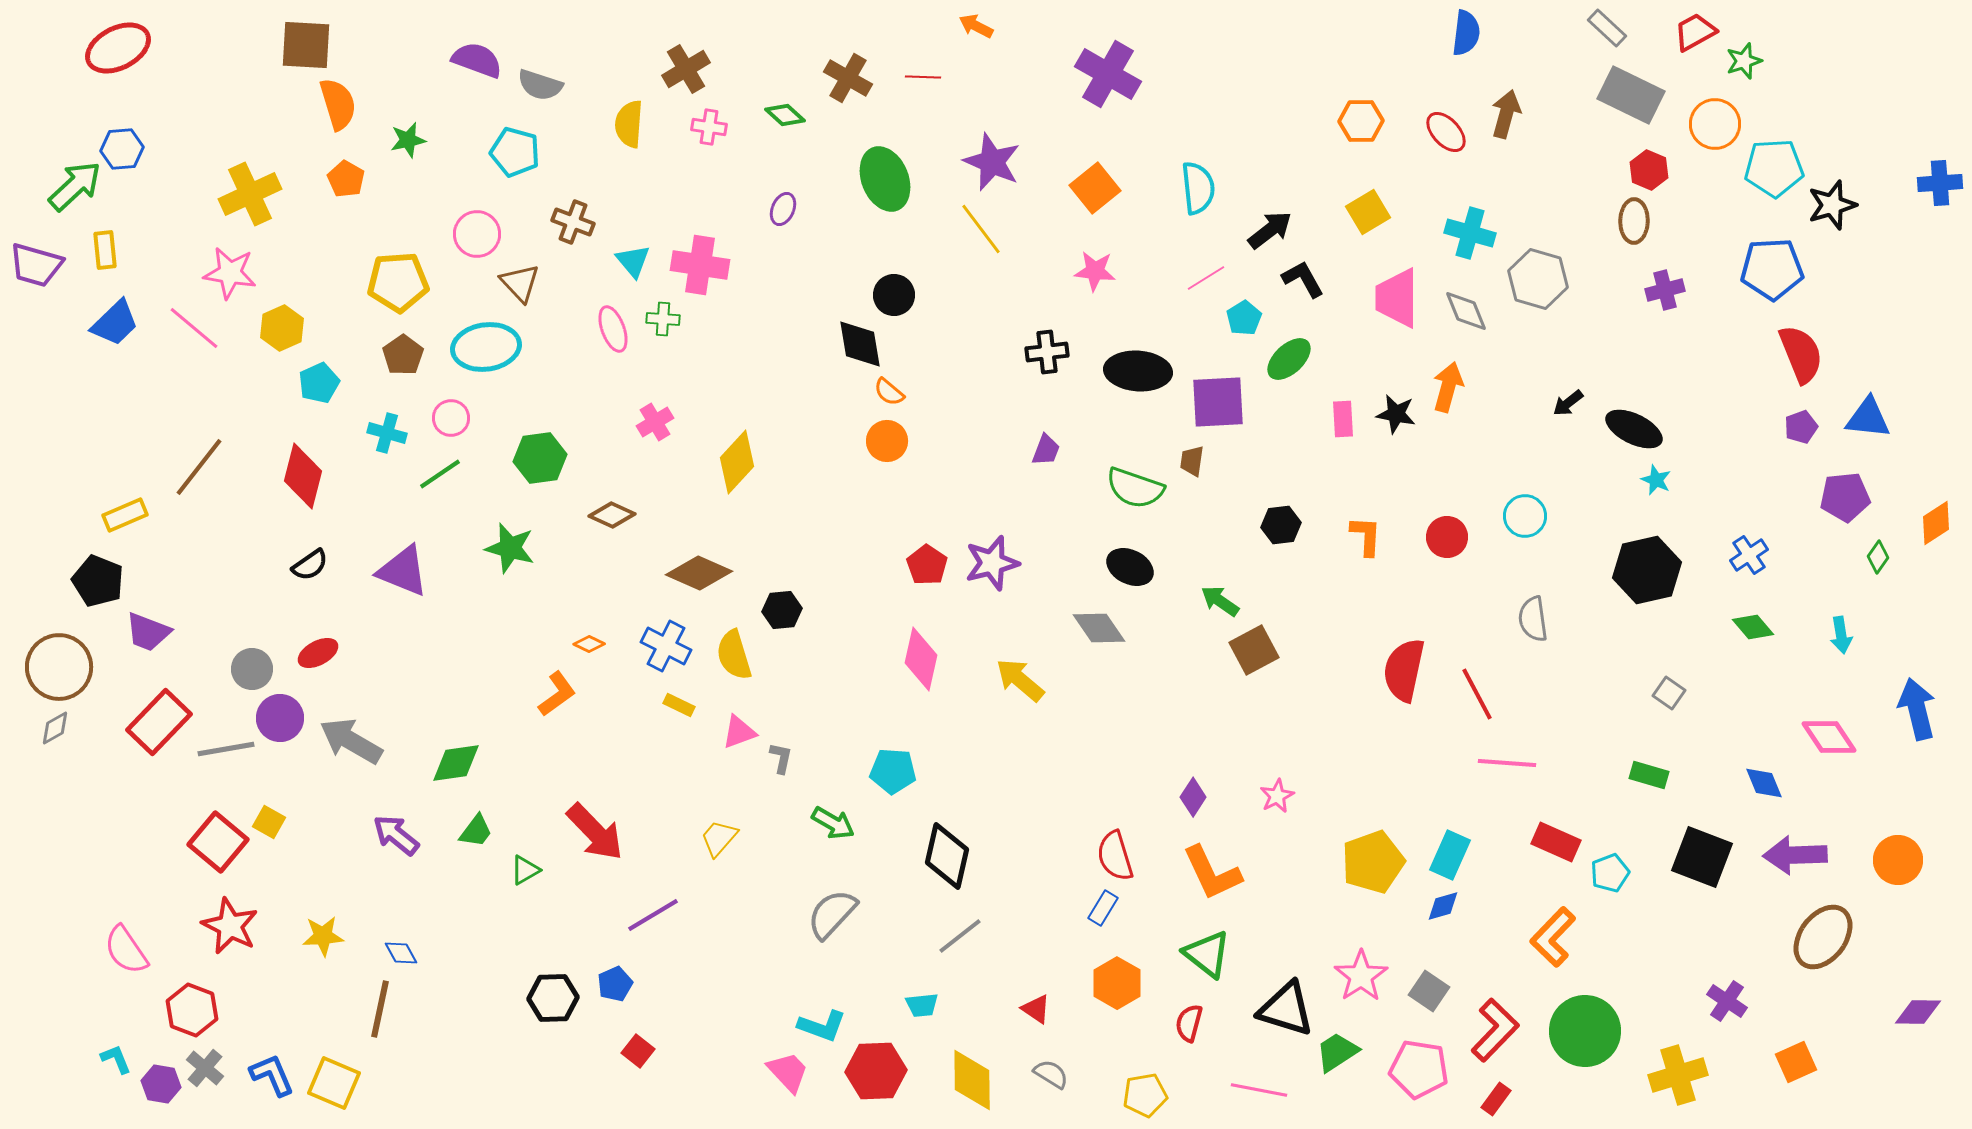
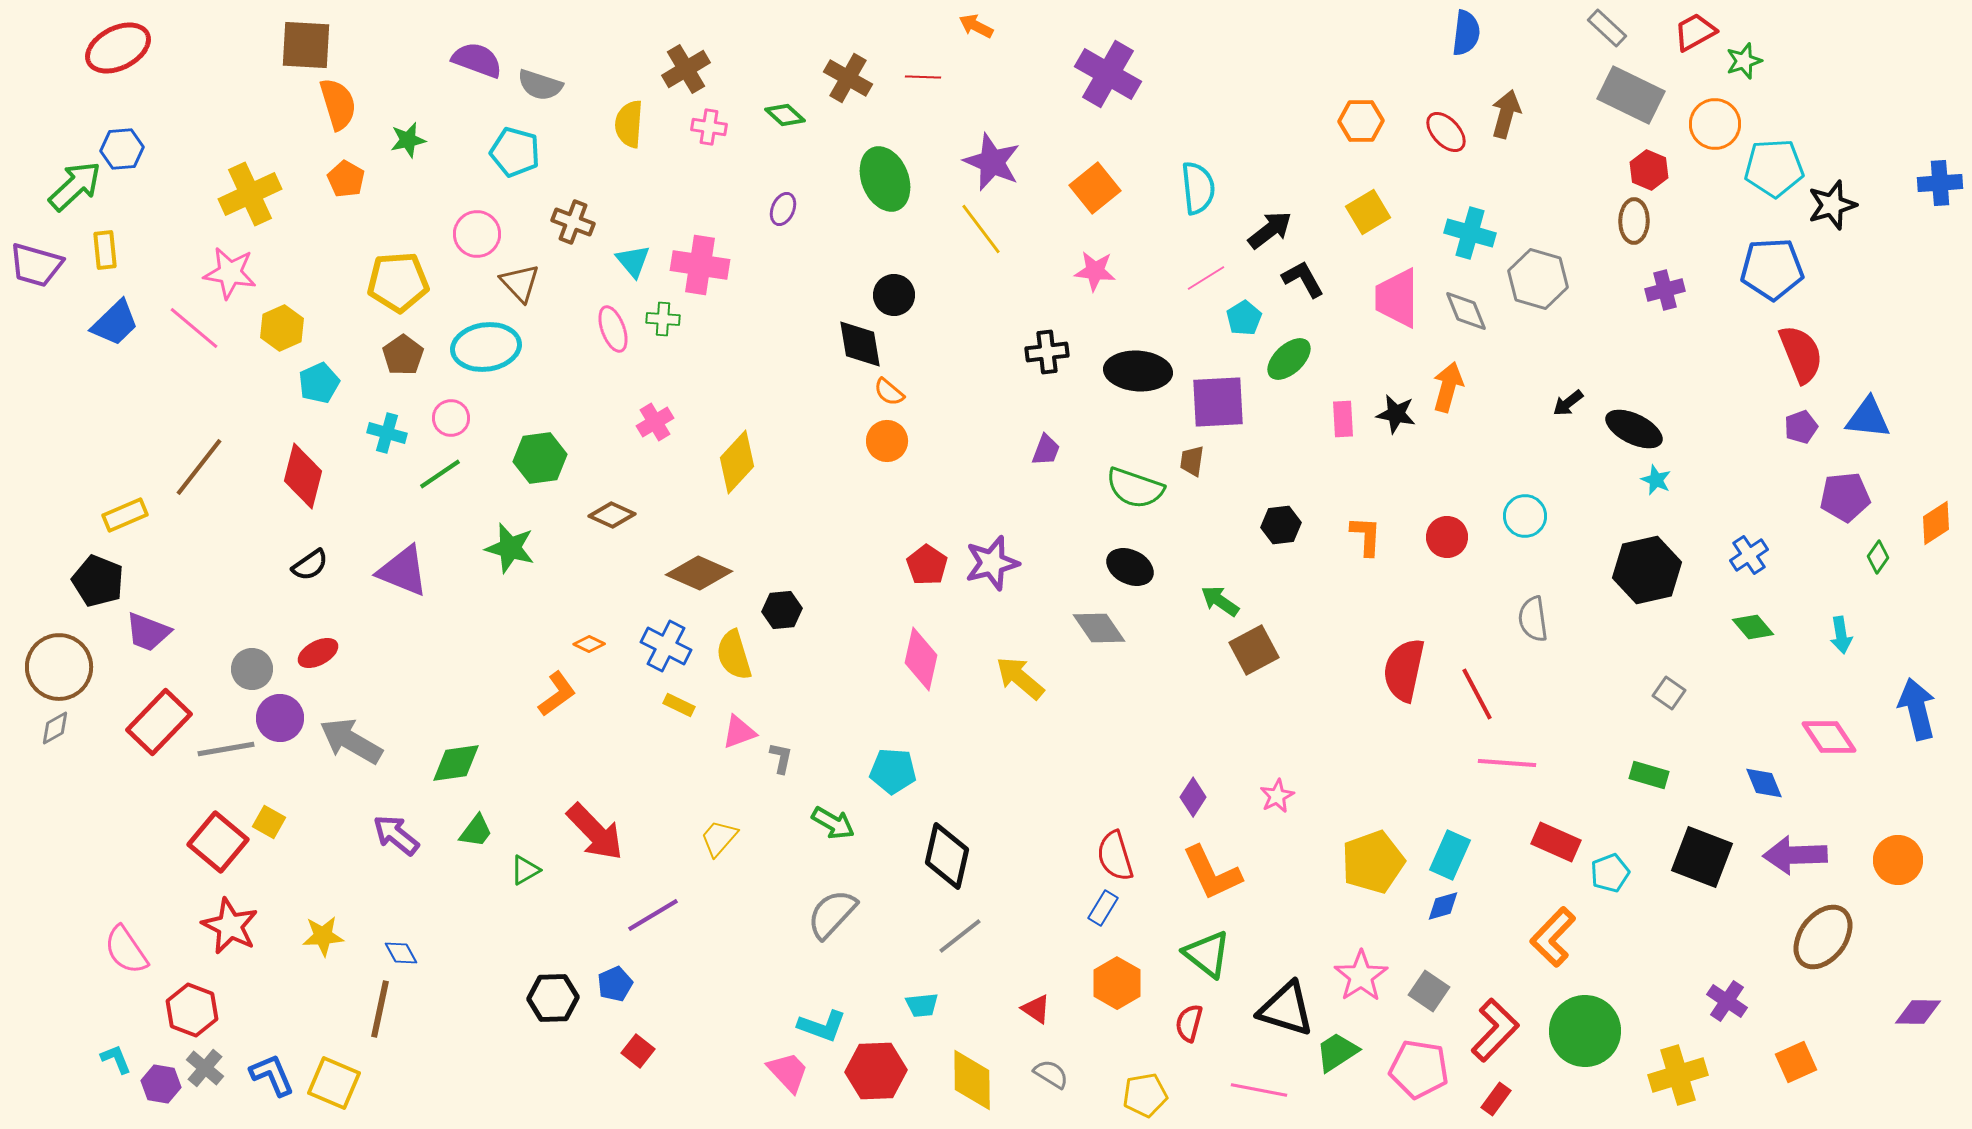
yellow arrow at (1020, 680): moved 2 px up
